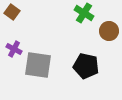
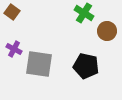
brown circle: moved 2 px left
gray square: moved 1 px right, 1 px up
